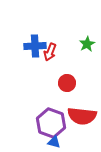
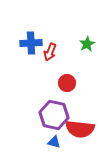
blue cross: moved 4 px left, 3 px up
red semicircle: moved 2 px left, 13 px down
purple hexagon: moved 3 px right, 8 px up; rotated 8 degrees counterclockwise
